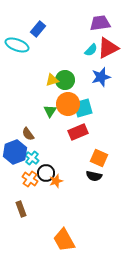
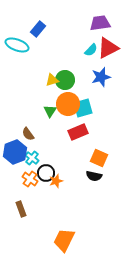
orange trapezoid: rotated 55 degrees clockwise
